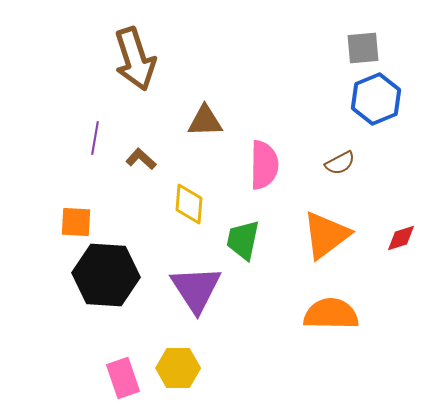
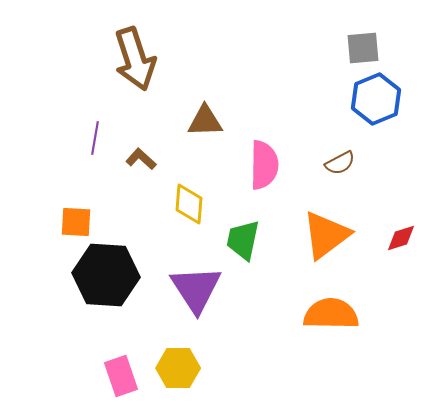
pink rectangle: moved 2 px left, 2 px up
